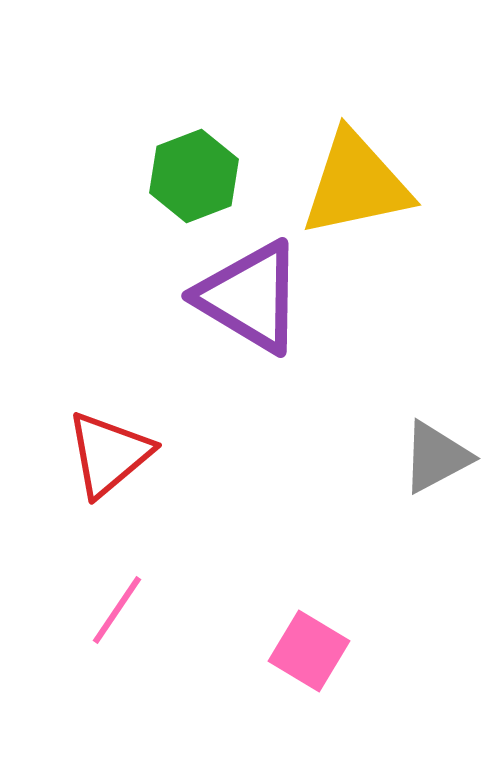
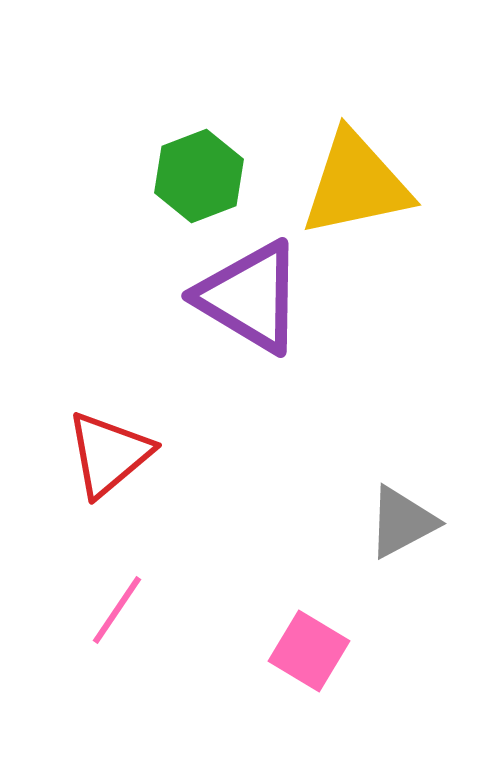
green hexagon: moved 5 px right
gray triangle: moved 34 px left, 65 px down
